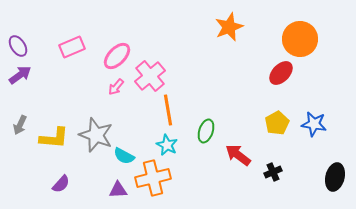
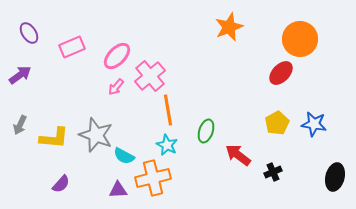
purple ellipse: moved 11 px right, 13 px up
